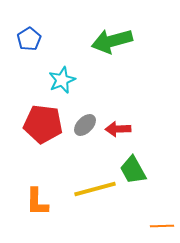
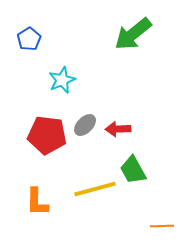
green arrow: moved 21 px right, 7 px up; rotated 24 degrees counterclockwise
red pentagon: moved 4 px right, 11 px down
